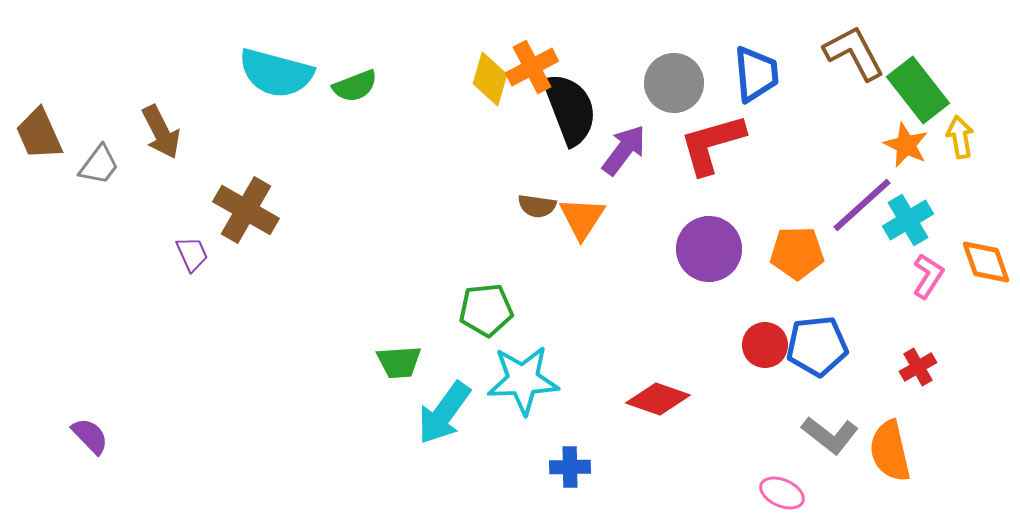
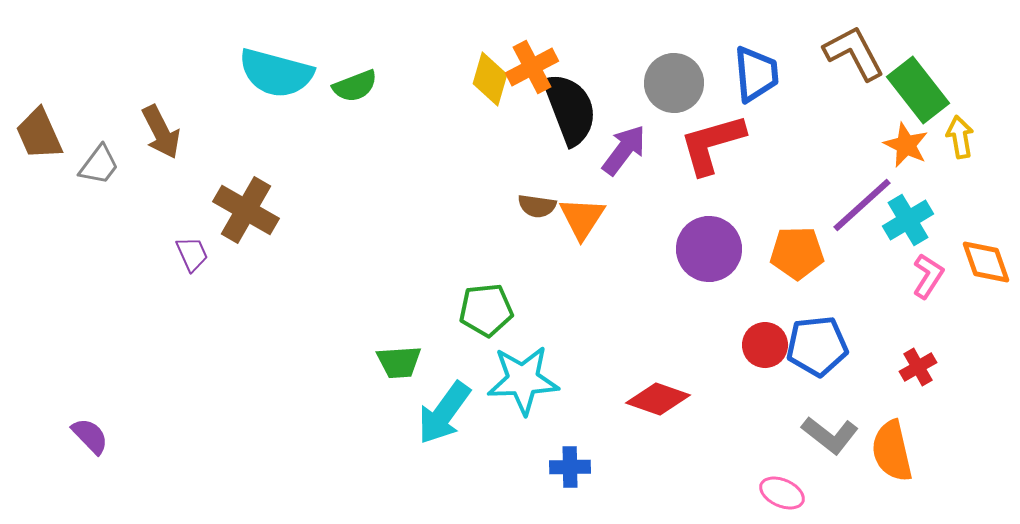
orange semicircle: moved 2 px right
